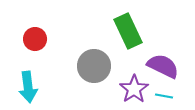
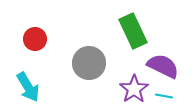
green rectangle: moved 5 px right
gray circle: moved 5 px left, 3 px up
cyan arrow: rotated 24 degrees counterclockwise
